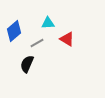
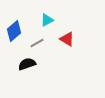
cyan triangle: moved 1 px left, 3 px up; rotated 24 degrees counterclockwise
black semicircle: rotated 48 degrees clockwise
